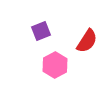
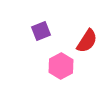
pink hexagon: moved 6 px right, 1 px down
